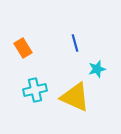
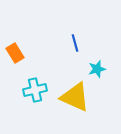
orange rectangle: moved 8 px left, 5 px down
